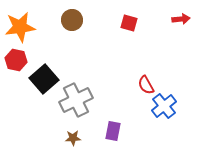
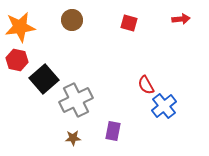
red hexagon: moved 1 px right
